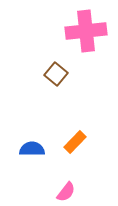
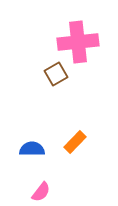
pink cross: moved 8 px left, 11 px down
brown square: rotated 20 degrees clockwise
pink semicircle: moved 25 px left
